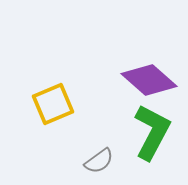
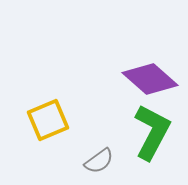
purple diamond: moved 1 px right, 1 px up
yellow square: moved 5 px left, 16 px down
